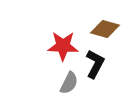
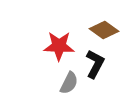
brown diamond: moved 1 px left, 1 px down; rotated 20 degrees clockwise
red star: moved 4 px left
